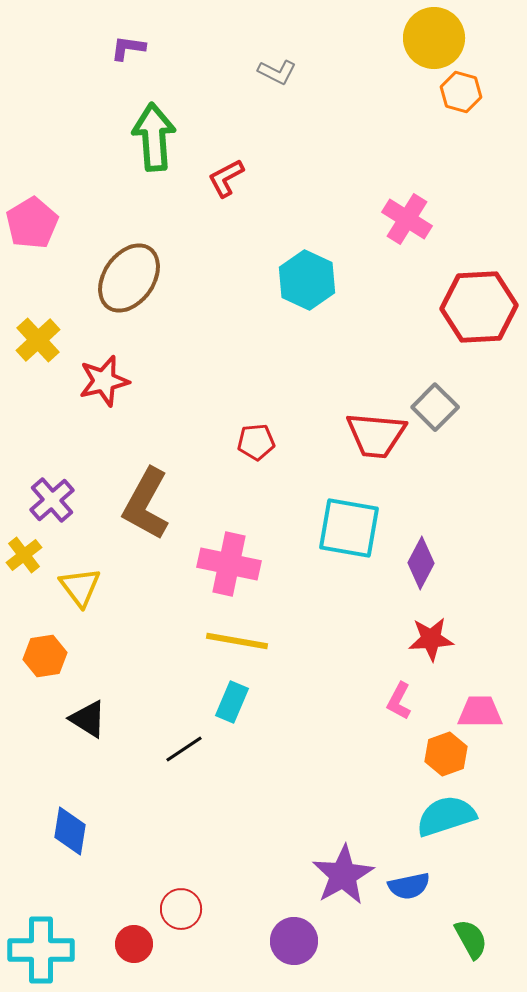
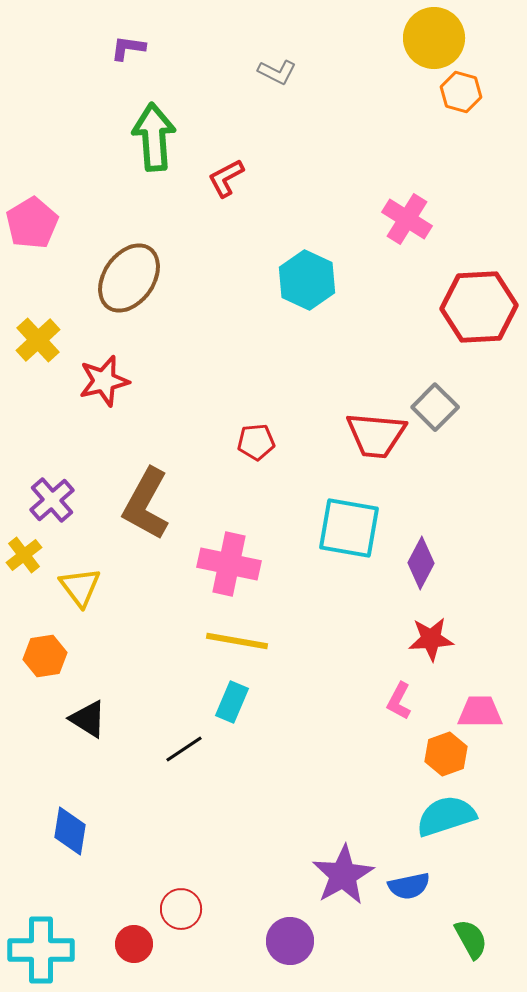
purple circle at (294, 941): moved 4 px left
